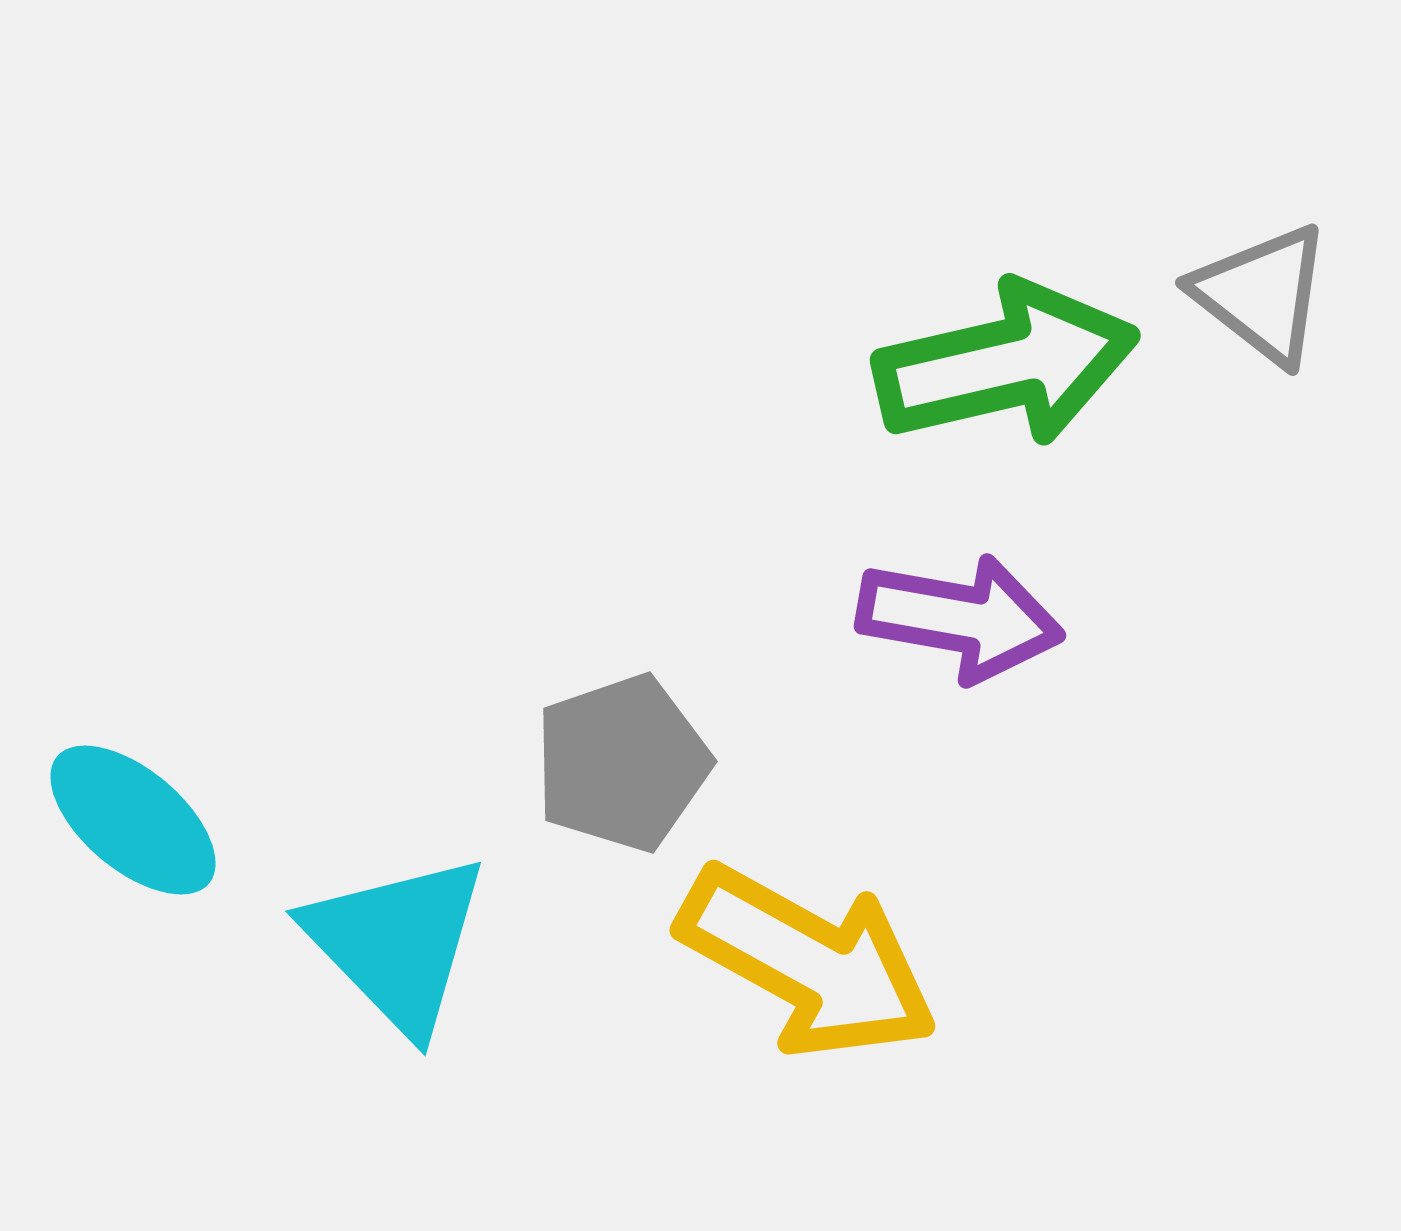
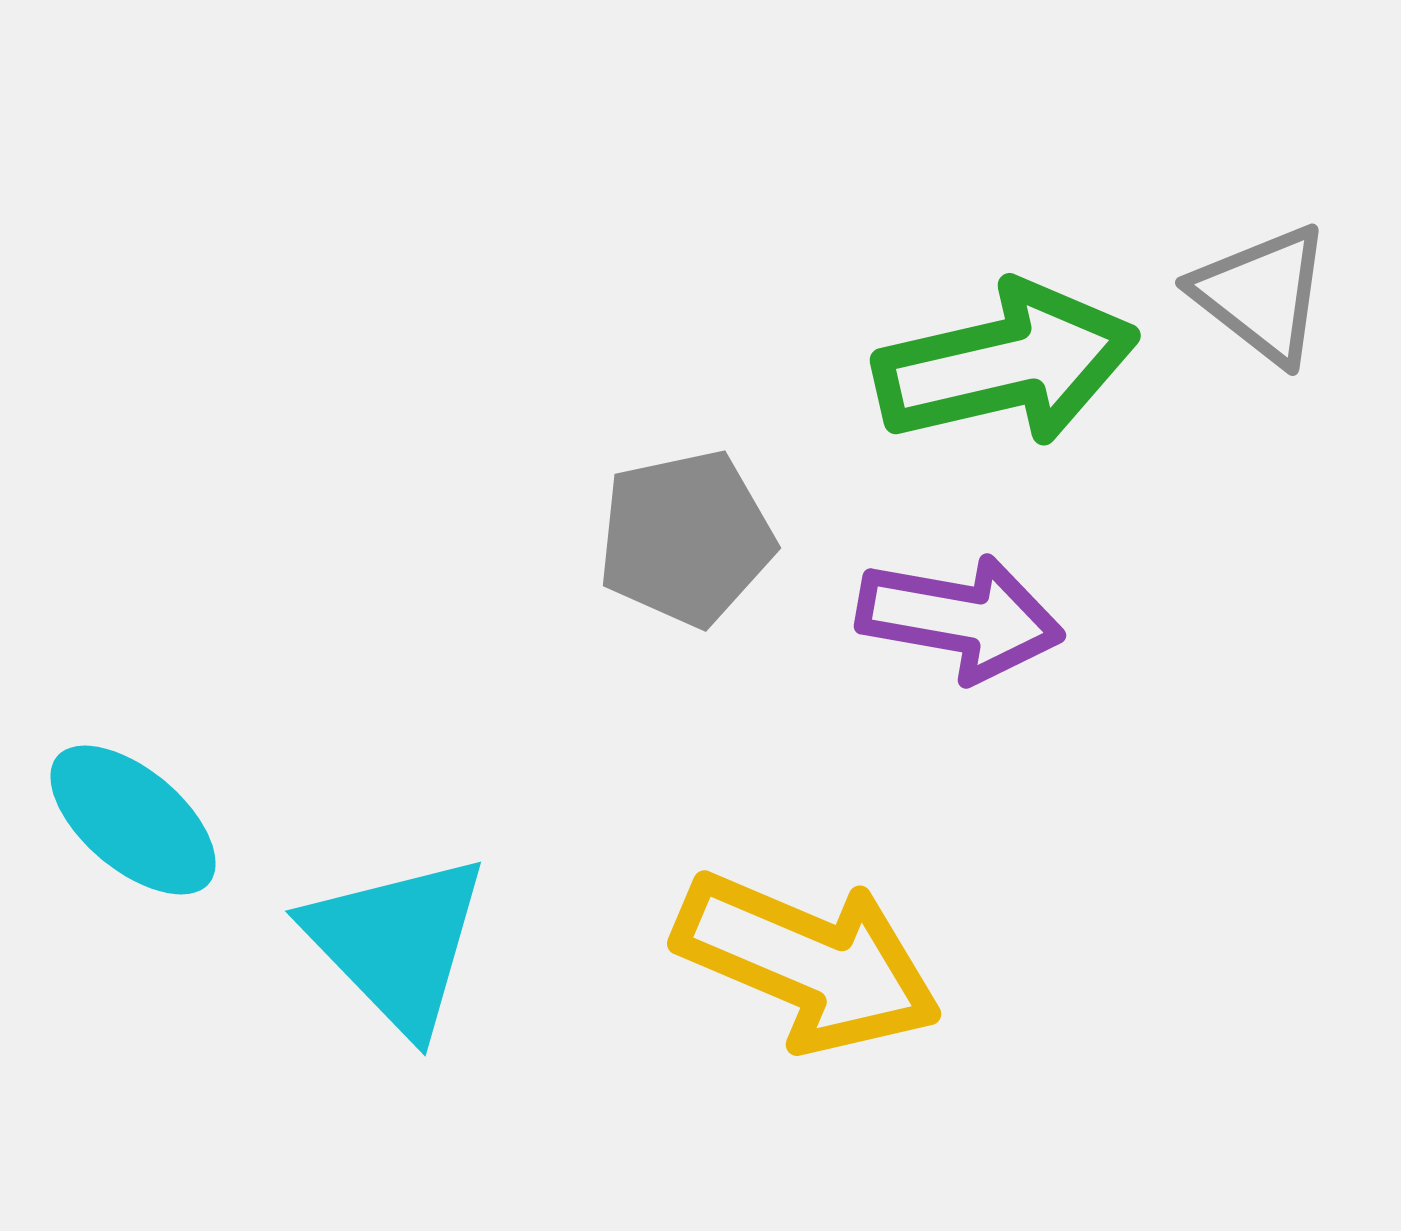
gray pentagon: moved 64 px right, 225 px up; rotated 7 degrees clockwise
yellow arrow: rotated 6 degrees counterclockwise
